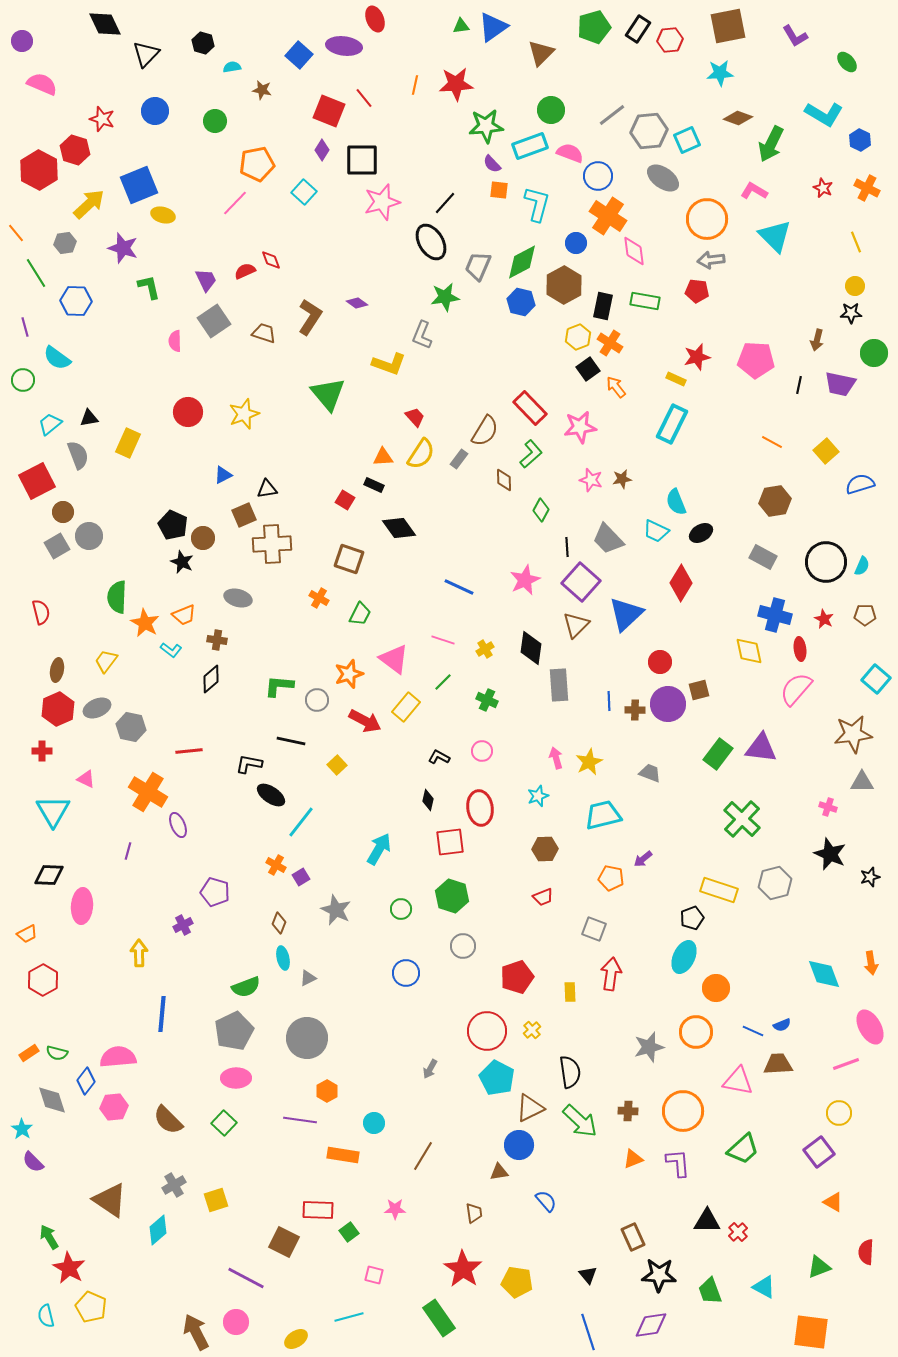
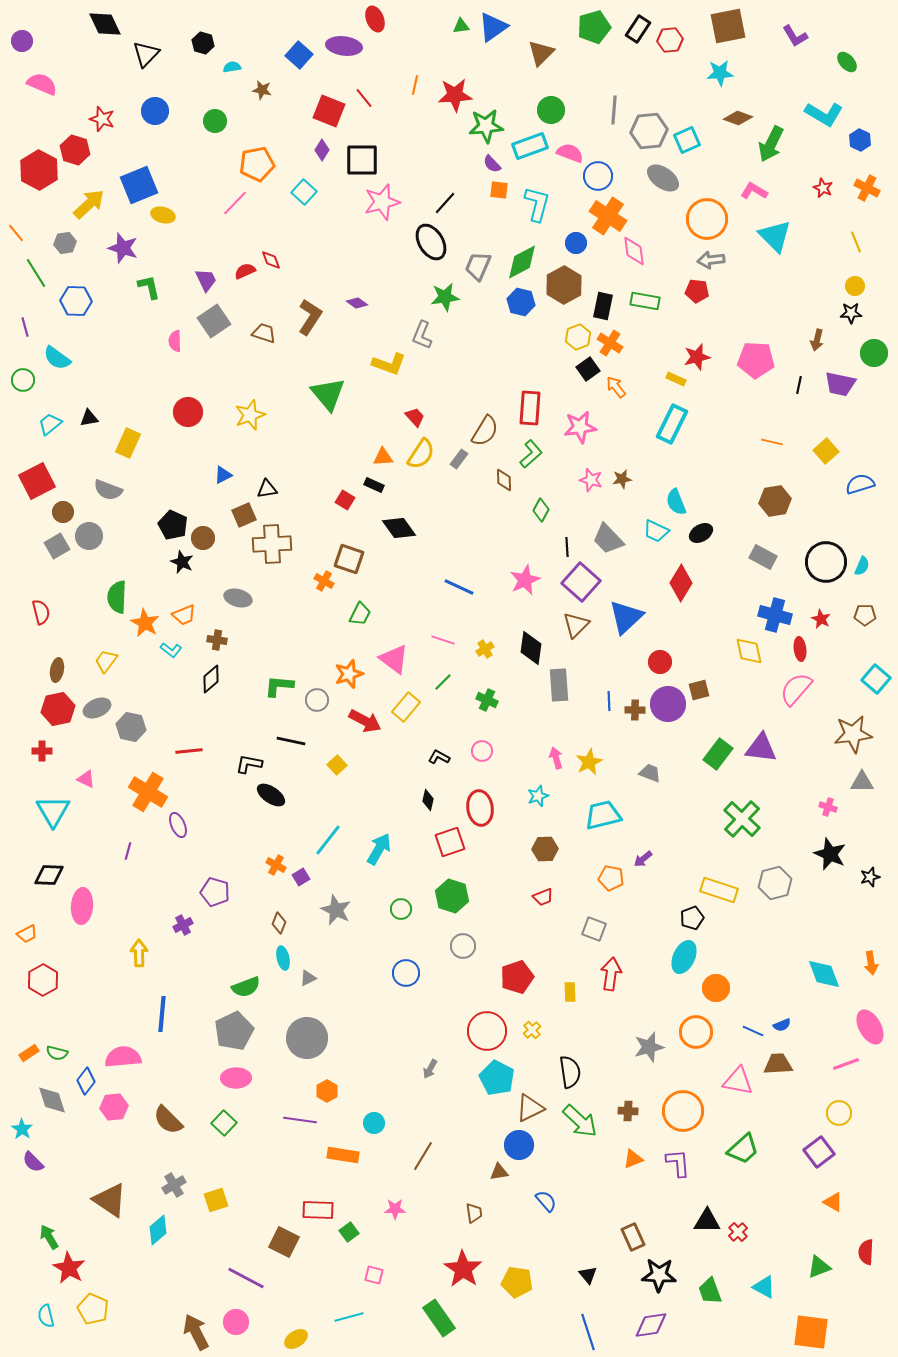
red star at (456, 84): moved 1 px left, 11 px down
gray line at (612, 115): moved 2 px right, 5 px up; rotated 48 degrees counterclockwise
red rectangle at (530, 408): rotated 48 degrees clockwise
yellow star at (244, 414): moved 6 px right, 1 px down
orange line at (772, 442): rotated 15 degrees counterclockwise
gray semicircle at (78, 455): moved 30 px right, 35 px down; rotated 132 degrees clockwise
orange cross at (319, 598): moved 5 px right, 17 px up
blue triangle at (626, 614): moved 3 px down
red star at (824, 619): moved 3 px left
red hexagon at (58, 709): rotated 12 degrees clockwise
cyan line at (301, 822): moved 27 px right, 18 px down
red square at (450, 842): rotated 12 degrees counterclockwise
pink semicircle at (118, 1057): moved 5 px right
yellow pentagon at (91, 1307): moved 2 px right, 2 px down
